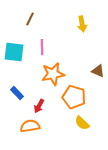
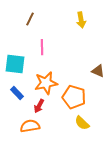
yellow arrow: moved 1 px left, 4 px up
cyan square: moved 1 px right, 12 px down
orange star: moved 7 px left, 9 px down
